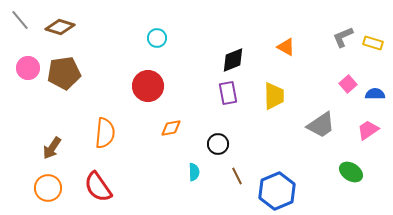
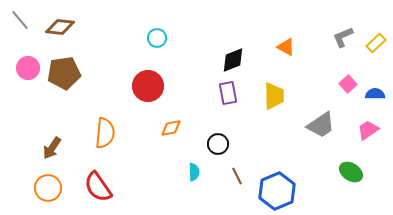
brown diamond: rotated 12 degrees counterclockwise
yellow rectangle: moved 3 px right; rotated 60 degrees counterclockwise
